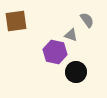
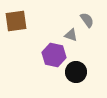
purple hexagon: moved 1 px left, 3 px down
